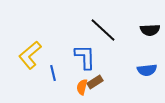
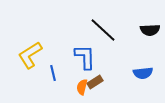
yellow L-shape: rotated 8 degrees clockwise
blue semicircle: moved 4 px left, 3 px down
